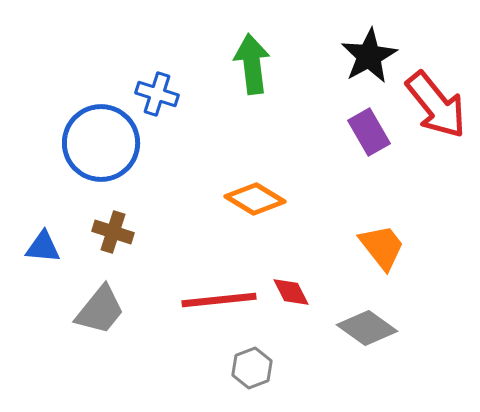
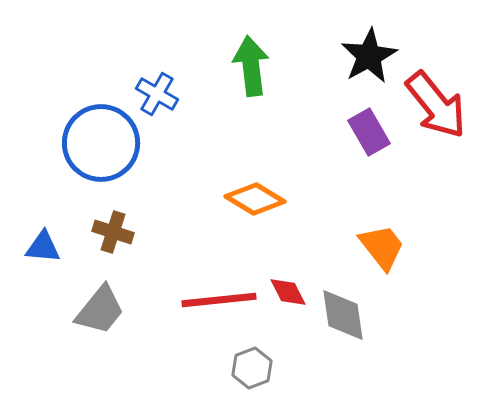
green arrow: moved 1 px left, 2 px down
blue cross: rotated 12 degrees clockwise
red diamond: moved 3 px left
gray diamond: moved 24 px left, 13 px up; rotated 46 degrees clockwise
